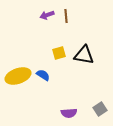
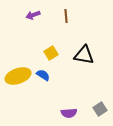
purple arrow: moved 14 px left
yellow square: moved 8 px left; rotated 16 degrees counterclockwise
